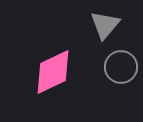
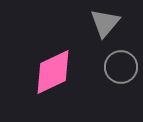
gray triangle: moved 2 px up
